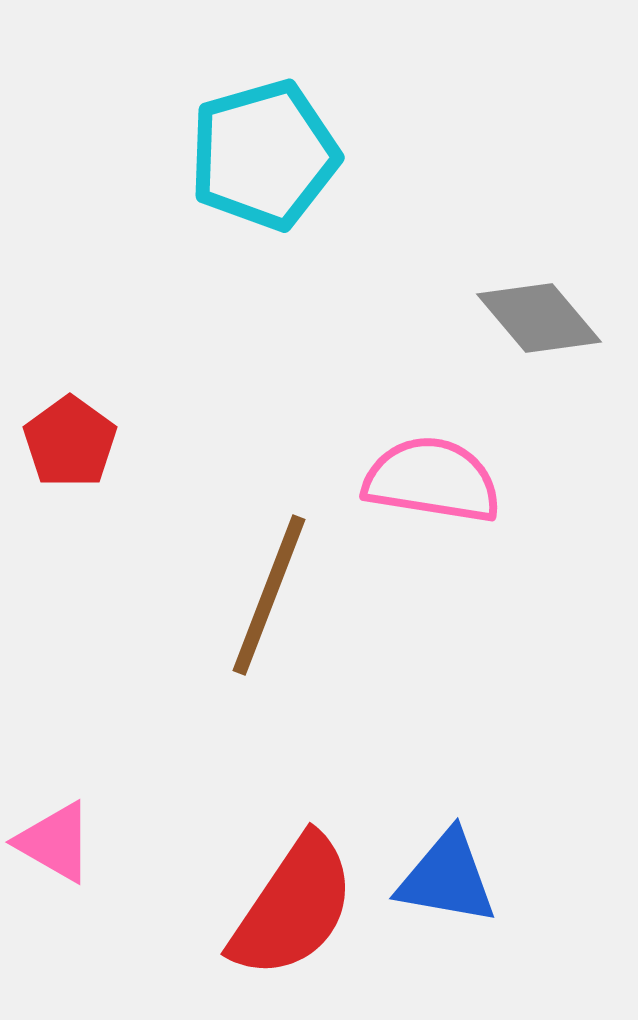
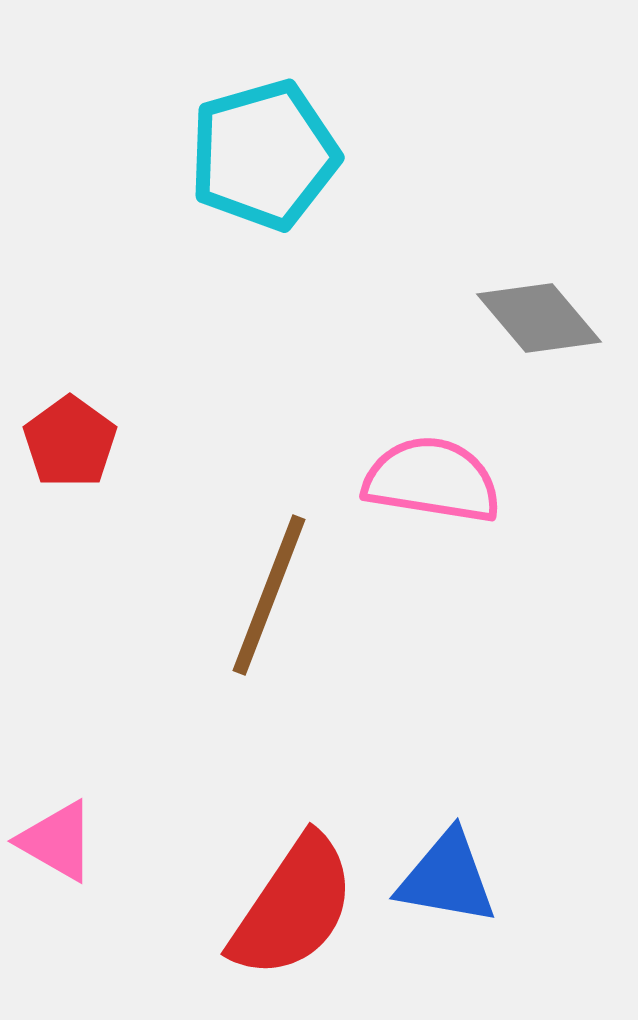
pink triangle: moved 2 px right, 1 px up
